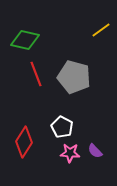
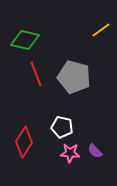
white pentagon: rotated 15 degrees counterclockwise
